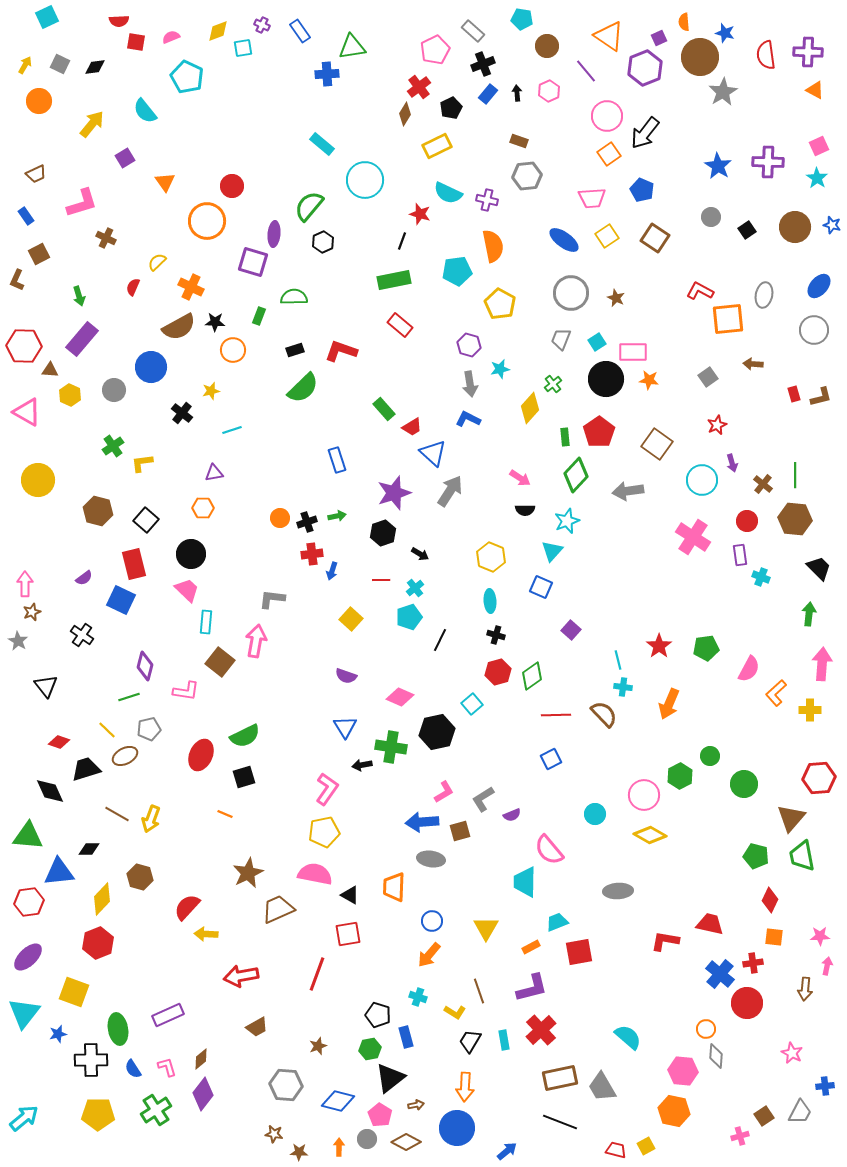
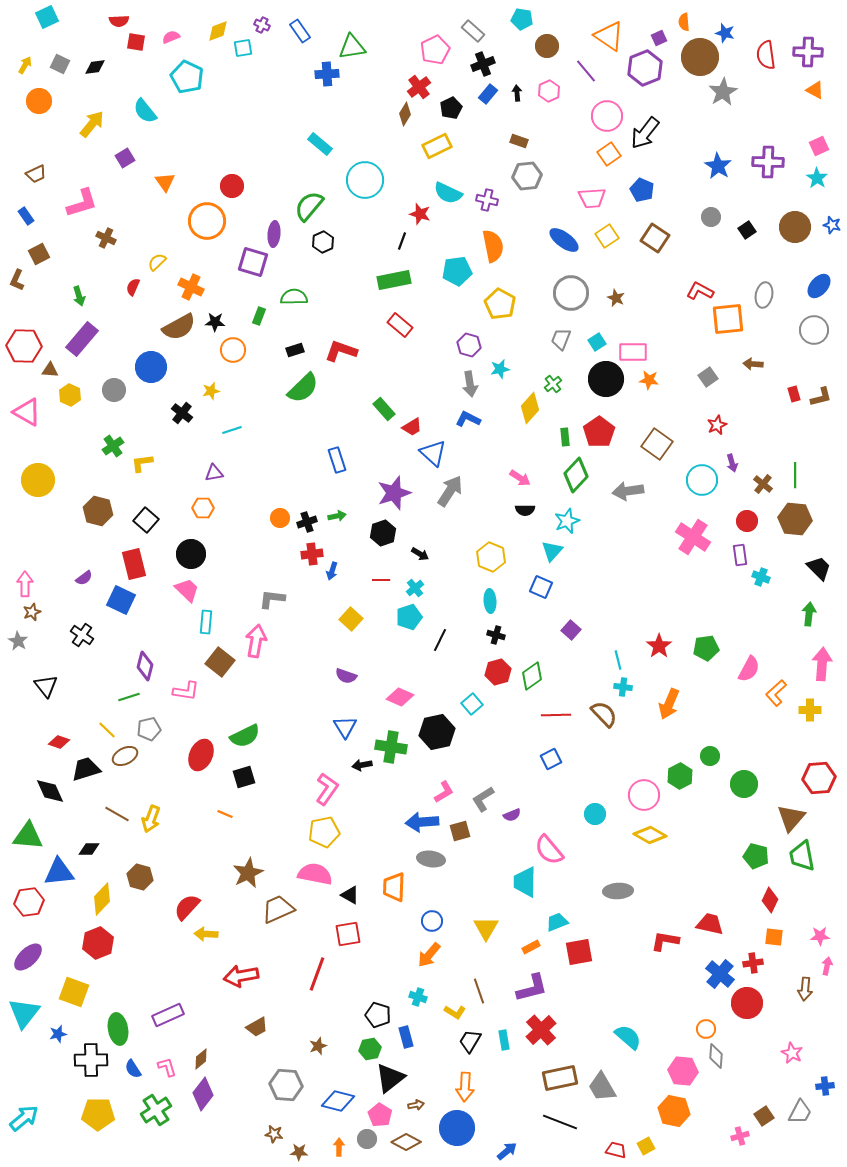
cyan rectangle at (322, 144): moved 2 px left
